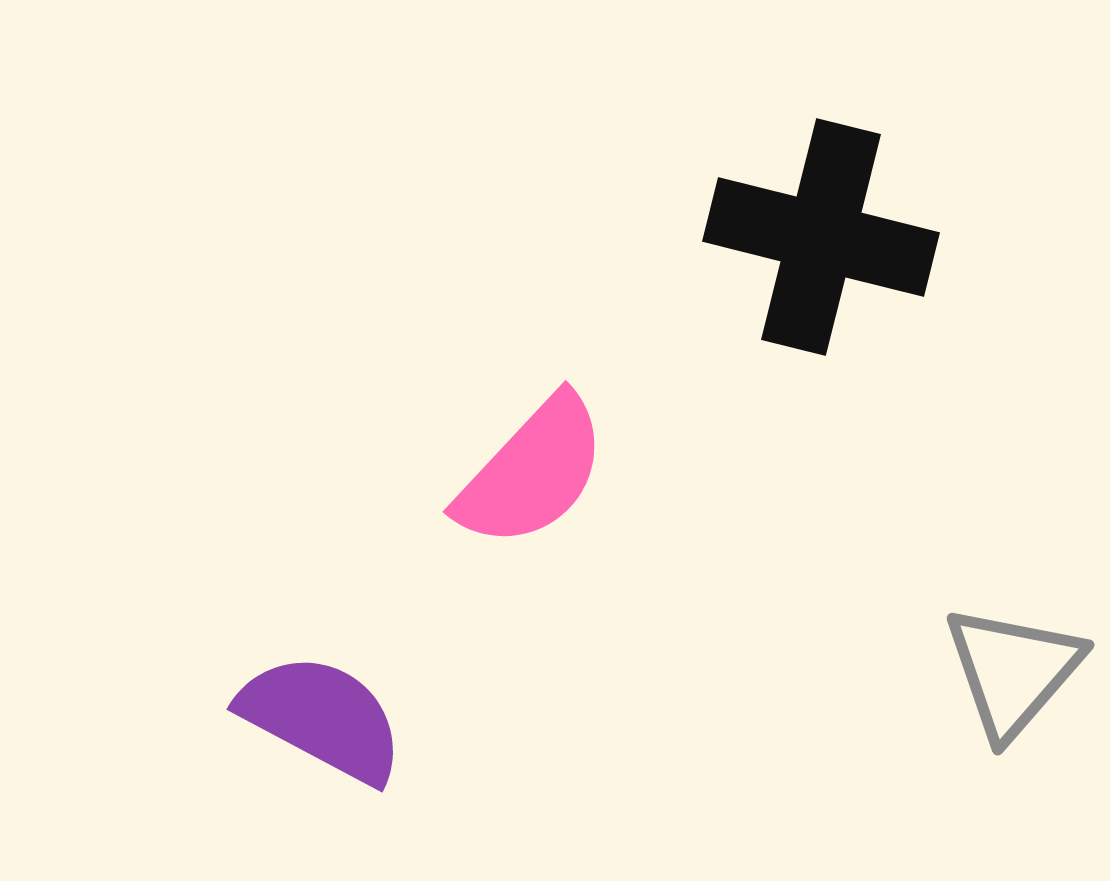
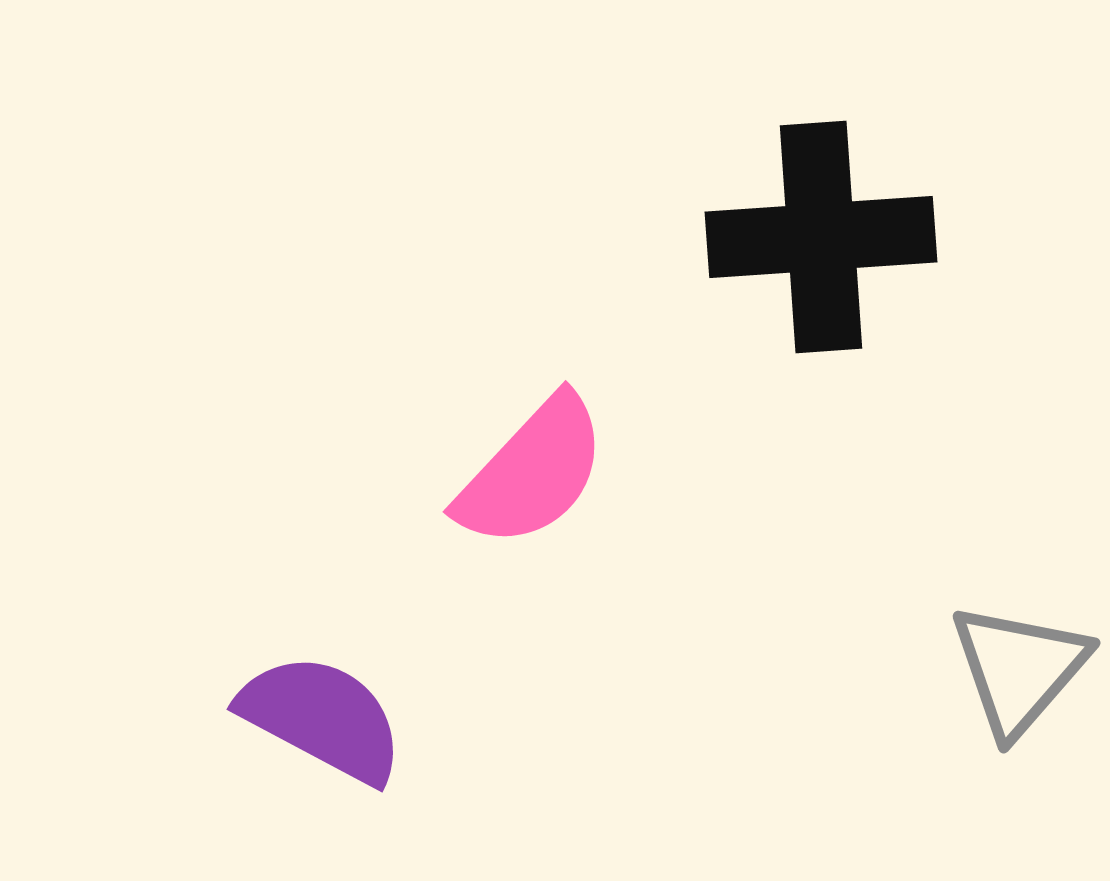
black cross: rotated 18 degrees counterclockwise
gray triangle: moved 6 px right, 2 px up
